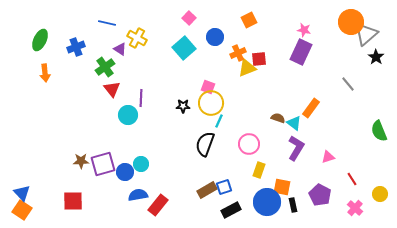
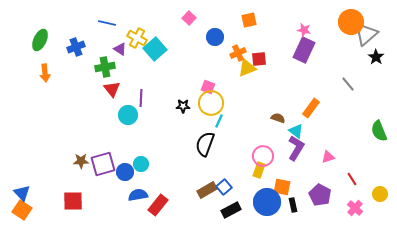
orange square at (249, 20): rotated 14 degrees clockwise
cyan square at (184, 48): moved 29 px left, 1 px down
purple rectangle at (301, 52): moved 3 px right, 2 px up
green cross at (105, 67): rotated 24 degrees clockwise
cyan triangle at (294, 123): moved 2 px right, 8 px down
pink circle at (249, 144): moved 14 px right, 12 px down
blue square at (224, 187): rotated 21 degrees counterclockwise
